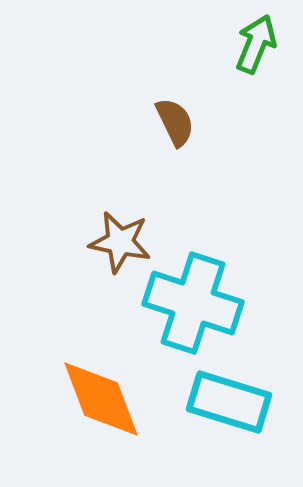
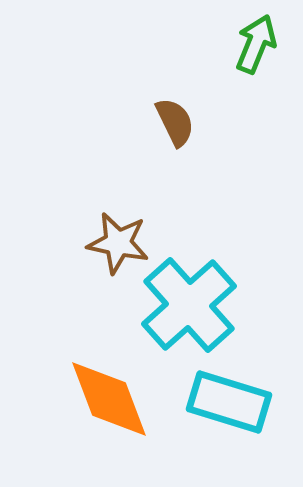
brown star: moved 2 px left, 1 px down
cyan cross: moved 4 px left, 2 px down; rotated 30 degrees clockwise
orange diamond: moved 8 px right
